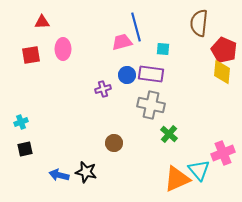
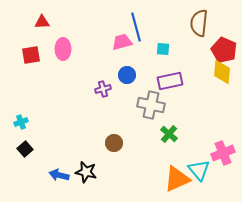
purple rectangle: moved 19 px right, 7 px down; rotated 20 degrees counterclockwise
black square: rotated 28 degrees counterclockwise
